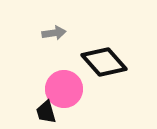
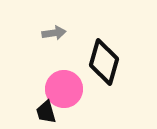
black diamond: rotated 57 degrees clockwise
